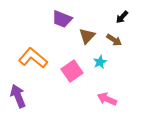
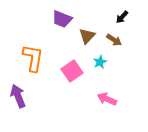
orange L-shape: rotated 60 degrees clockwise
